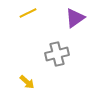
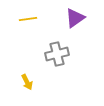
yellow line: moved 6 px down; rotated 18 degrees clockwise
yellow arrow: rotated 21 degrees clockwise
